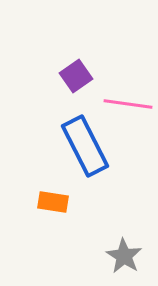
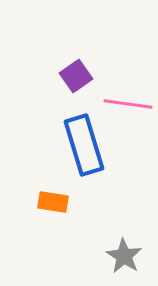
blue rectangle: moved 1 px left, 1 px up; rotated 10 degrees clockwise
